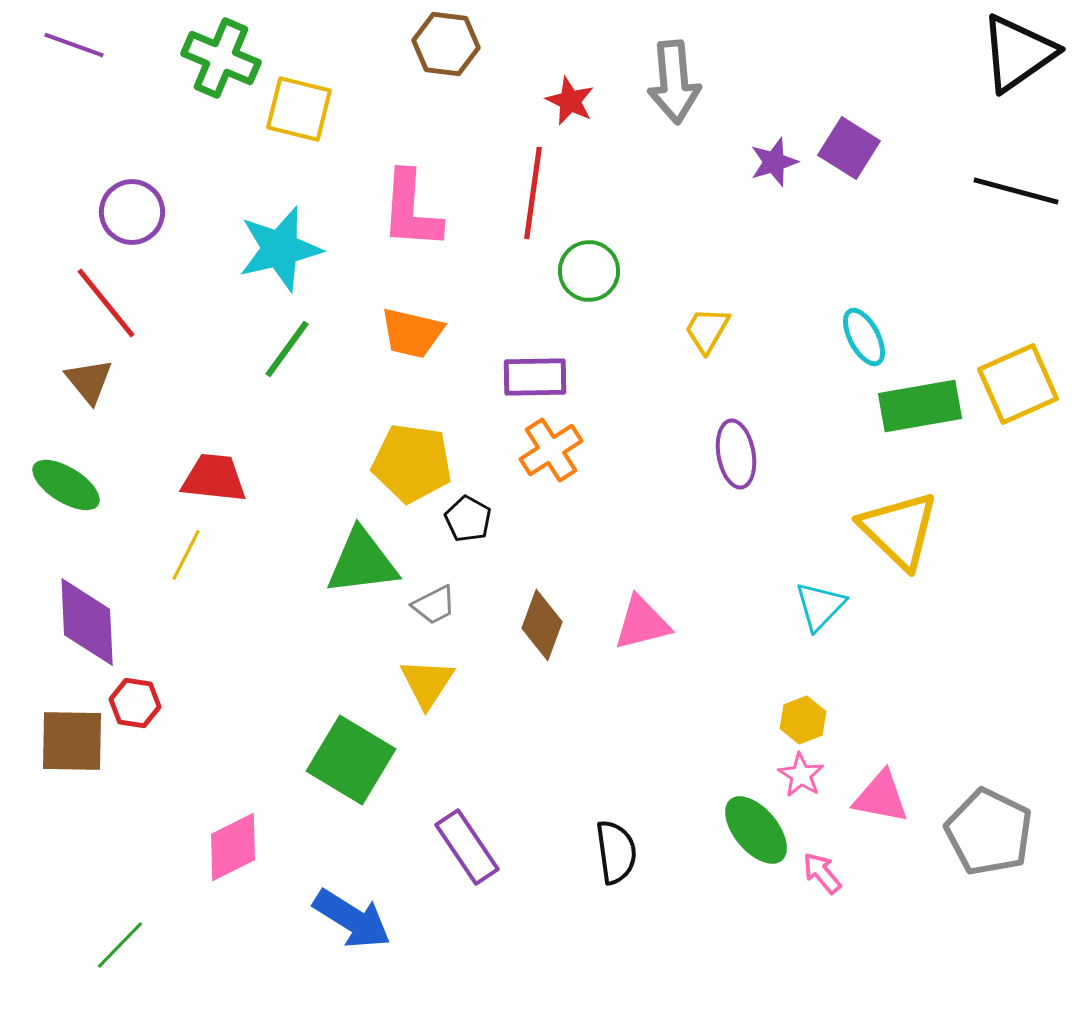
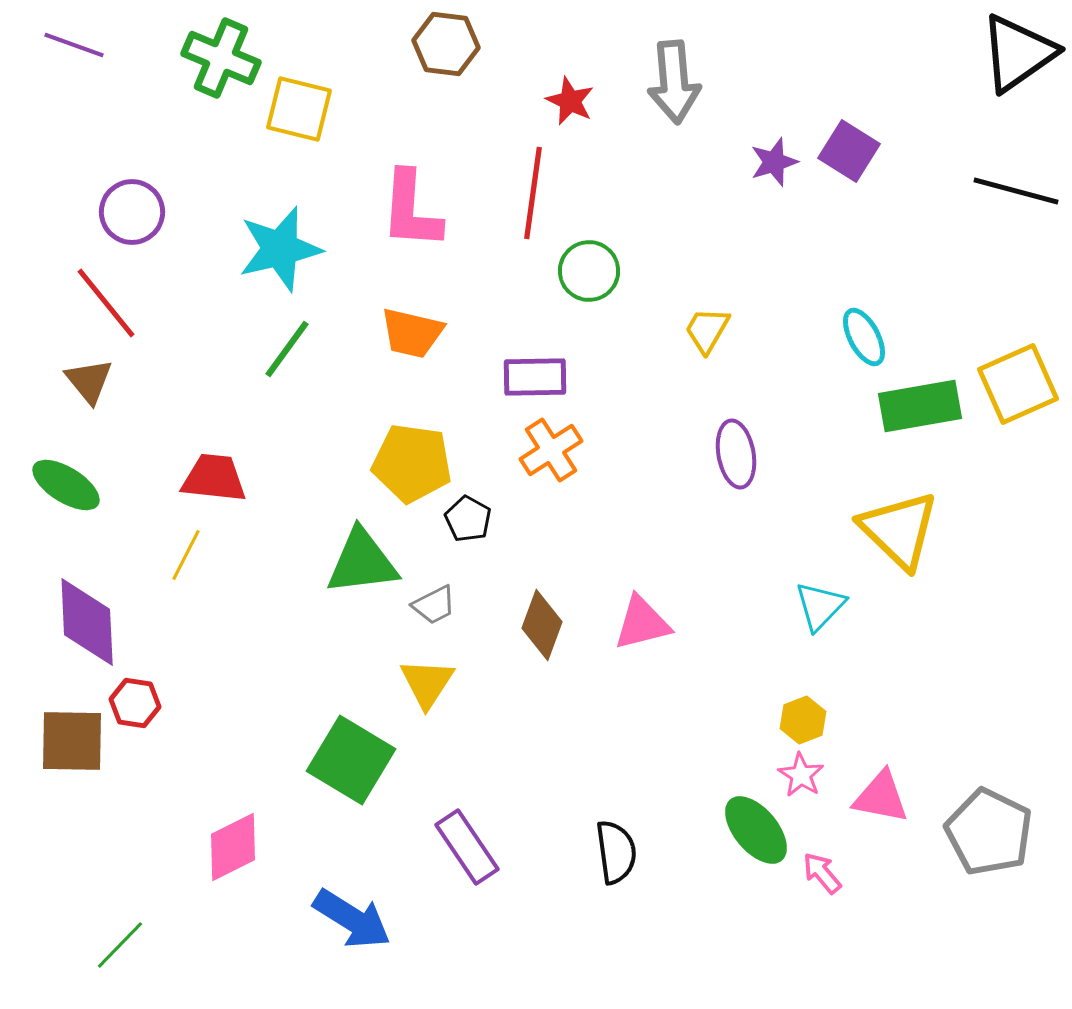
purple square at (849, 148): moved 3 px down
